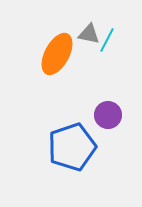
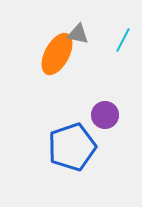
gray triangle: moved 11 px left
cyan line: moved 16 px right
purple circle: moved 3 px left
